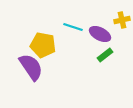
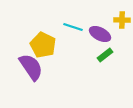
yellow cross: rotated 14 degrees clockwise
yellow pentagon: rotated 15 degrees clockwise
